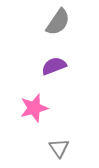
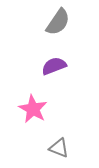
pink star: moved 1 px left, 1 px down; rotated 28 degrees counterclockwise
gray triangle: rotated 35 degrees counterclockwise
